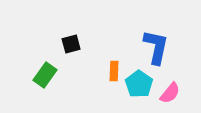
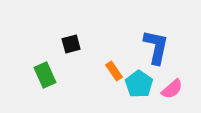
orange rectangle: rotated 36 degrees counterclockwise
green rectangle: rotated 60 degrees counterclockwise
pink semicircle: moved 2 px right, 4 px up; rotated 10 degrees clockwise
